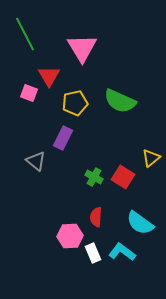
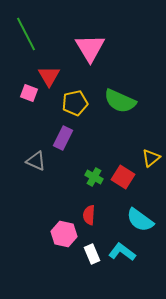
green line: moved 1 px right
pink triangle: moved 8 px right
gray triangle: rotated 15 degrees counterclockwise
red semicircle: moved 7 px left, 2 px up
cyan semicircle: moved 3 px up
pink hexagon: moved 6 px left, 2 px up; rotated 15 degrees clockwise
white rectangle: moved 1 px left, 1 px down
